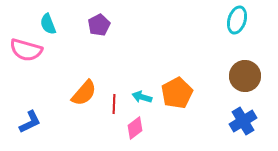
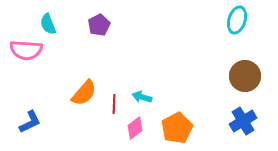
pink semicircle: rotated 12 degrees counterclockwise
orange pentagon: moved 35 px down
